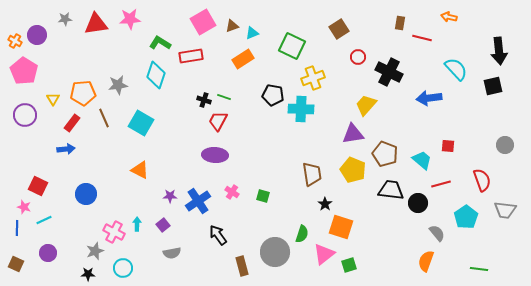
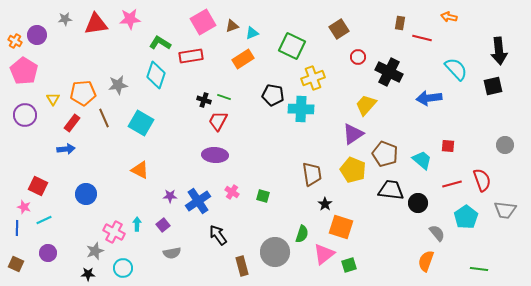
purple triangle at (353, 134): rotated 25 degrees counterclockwise
red line at (441, 184): moved 11 px right
